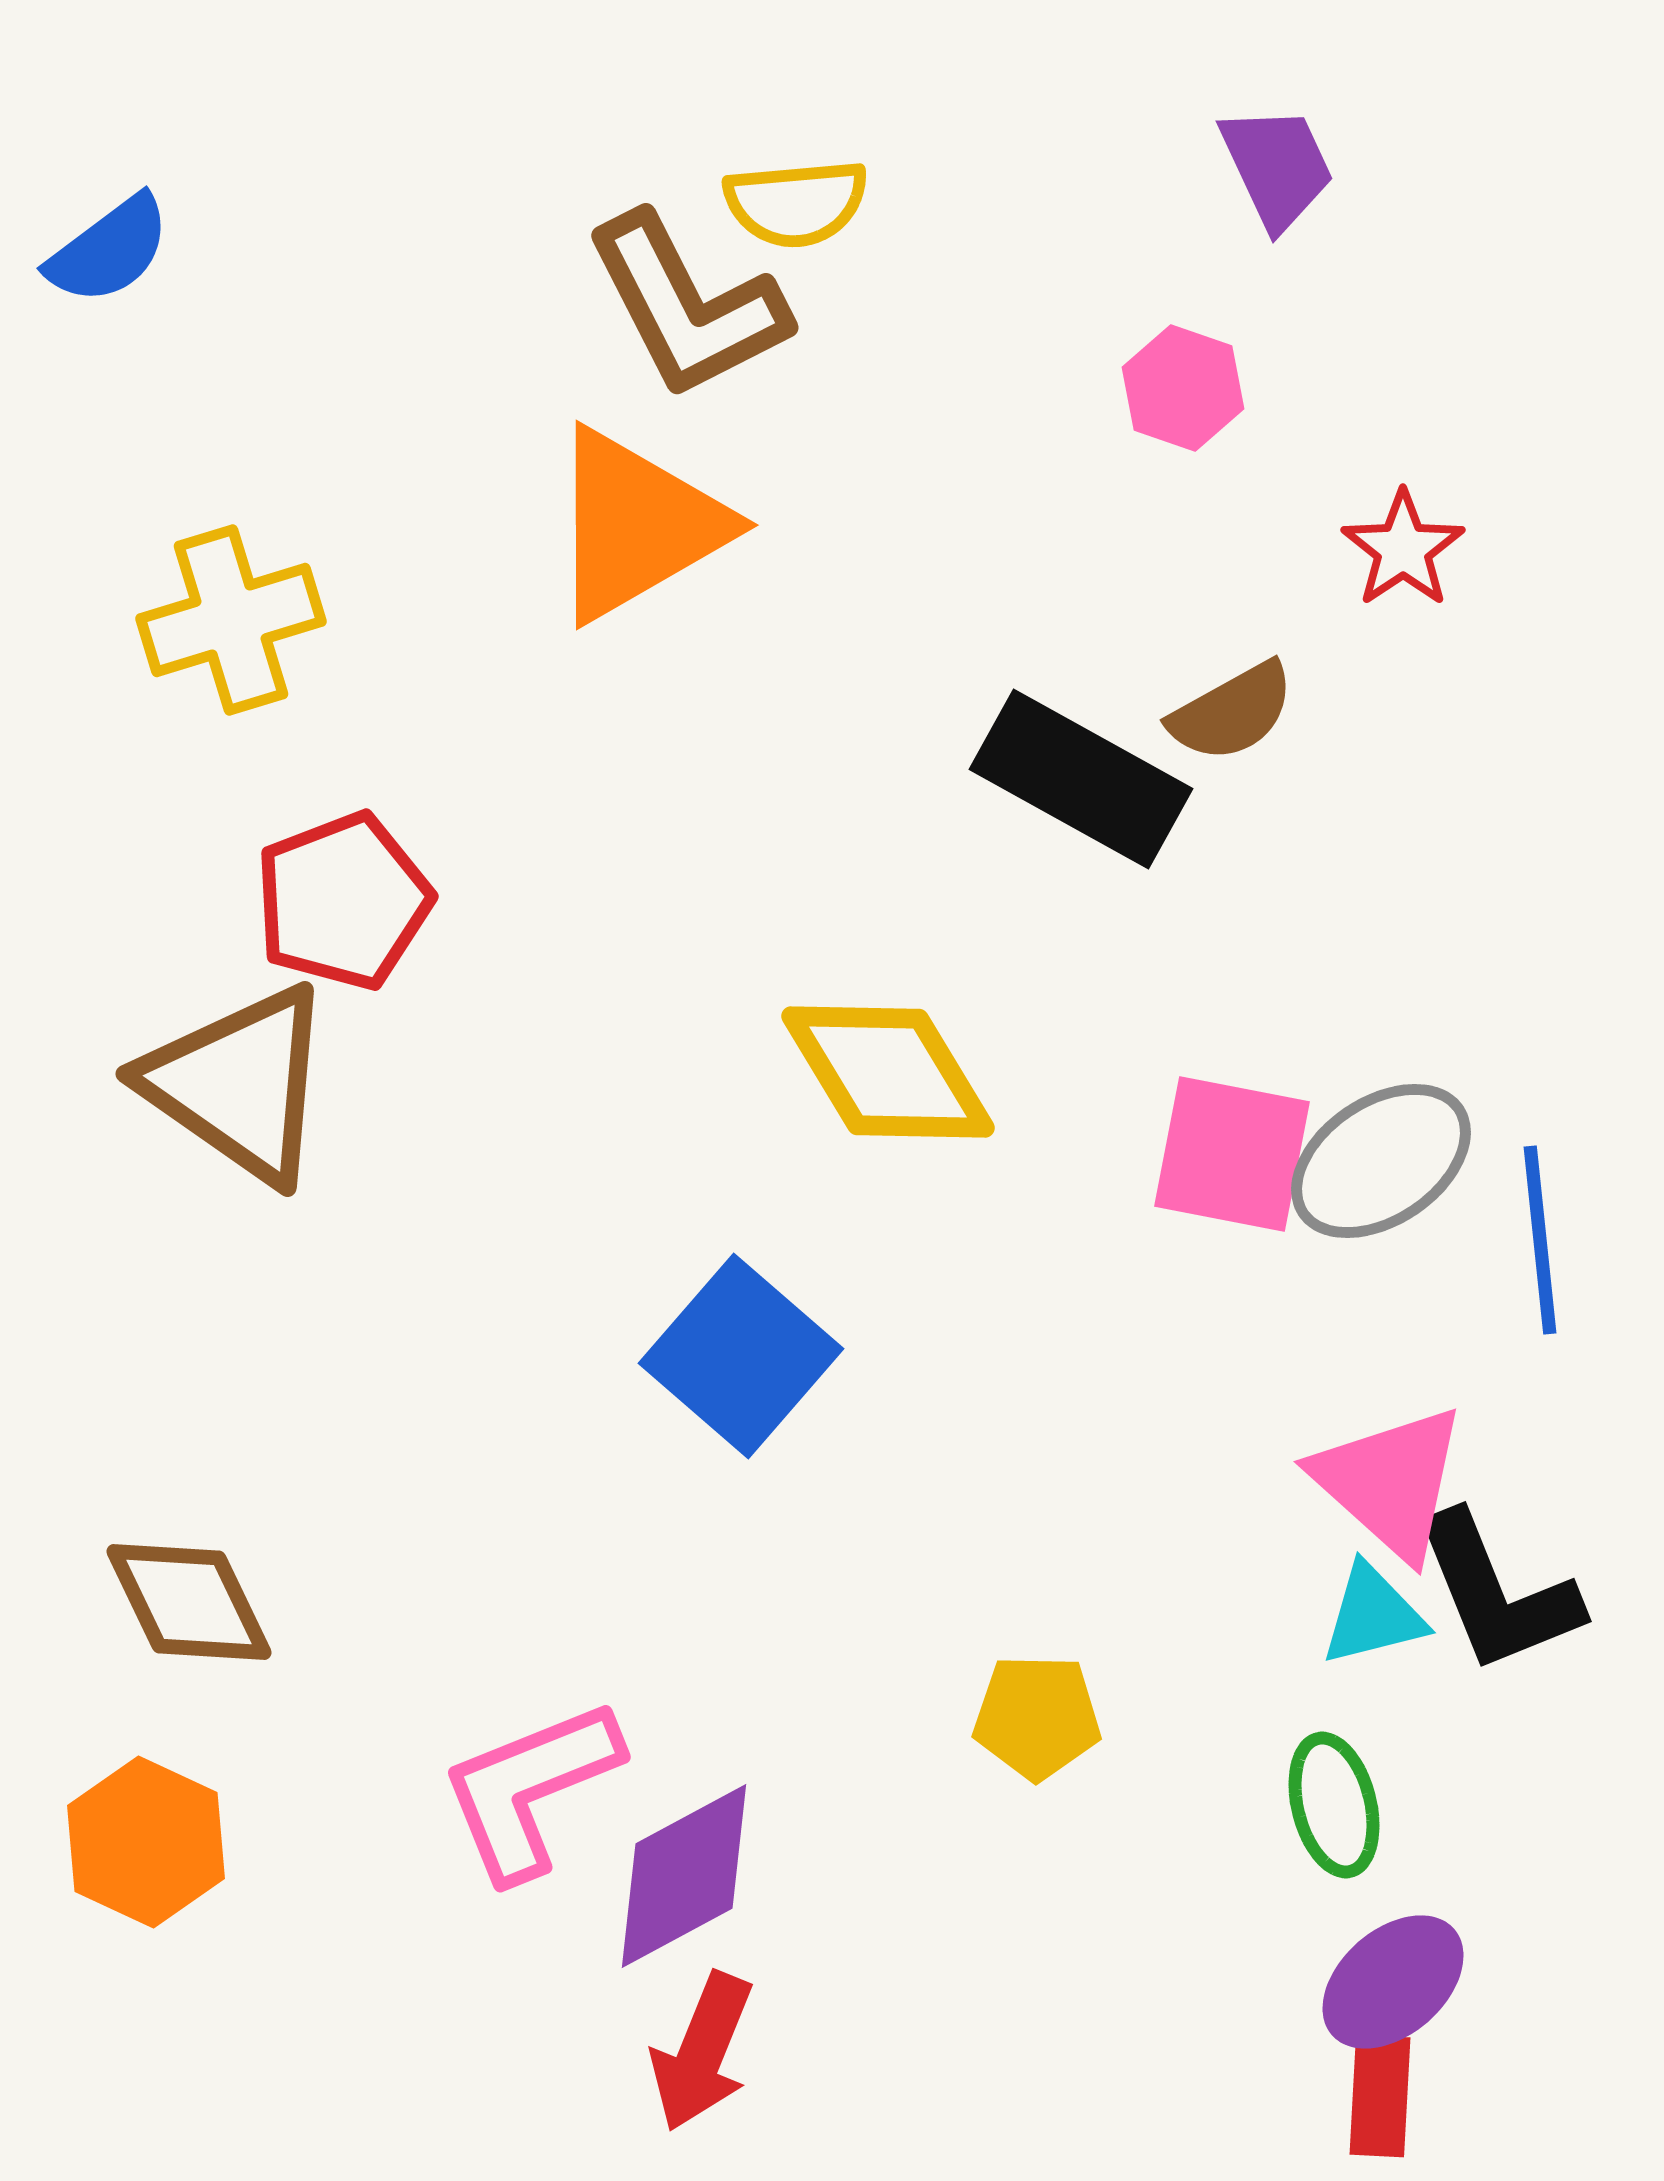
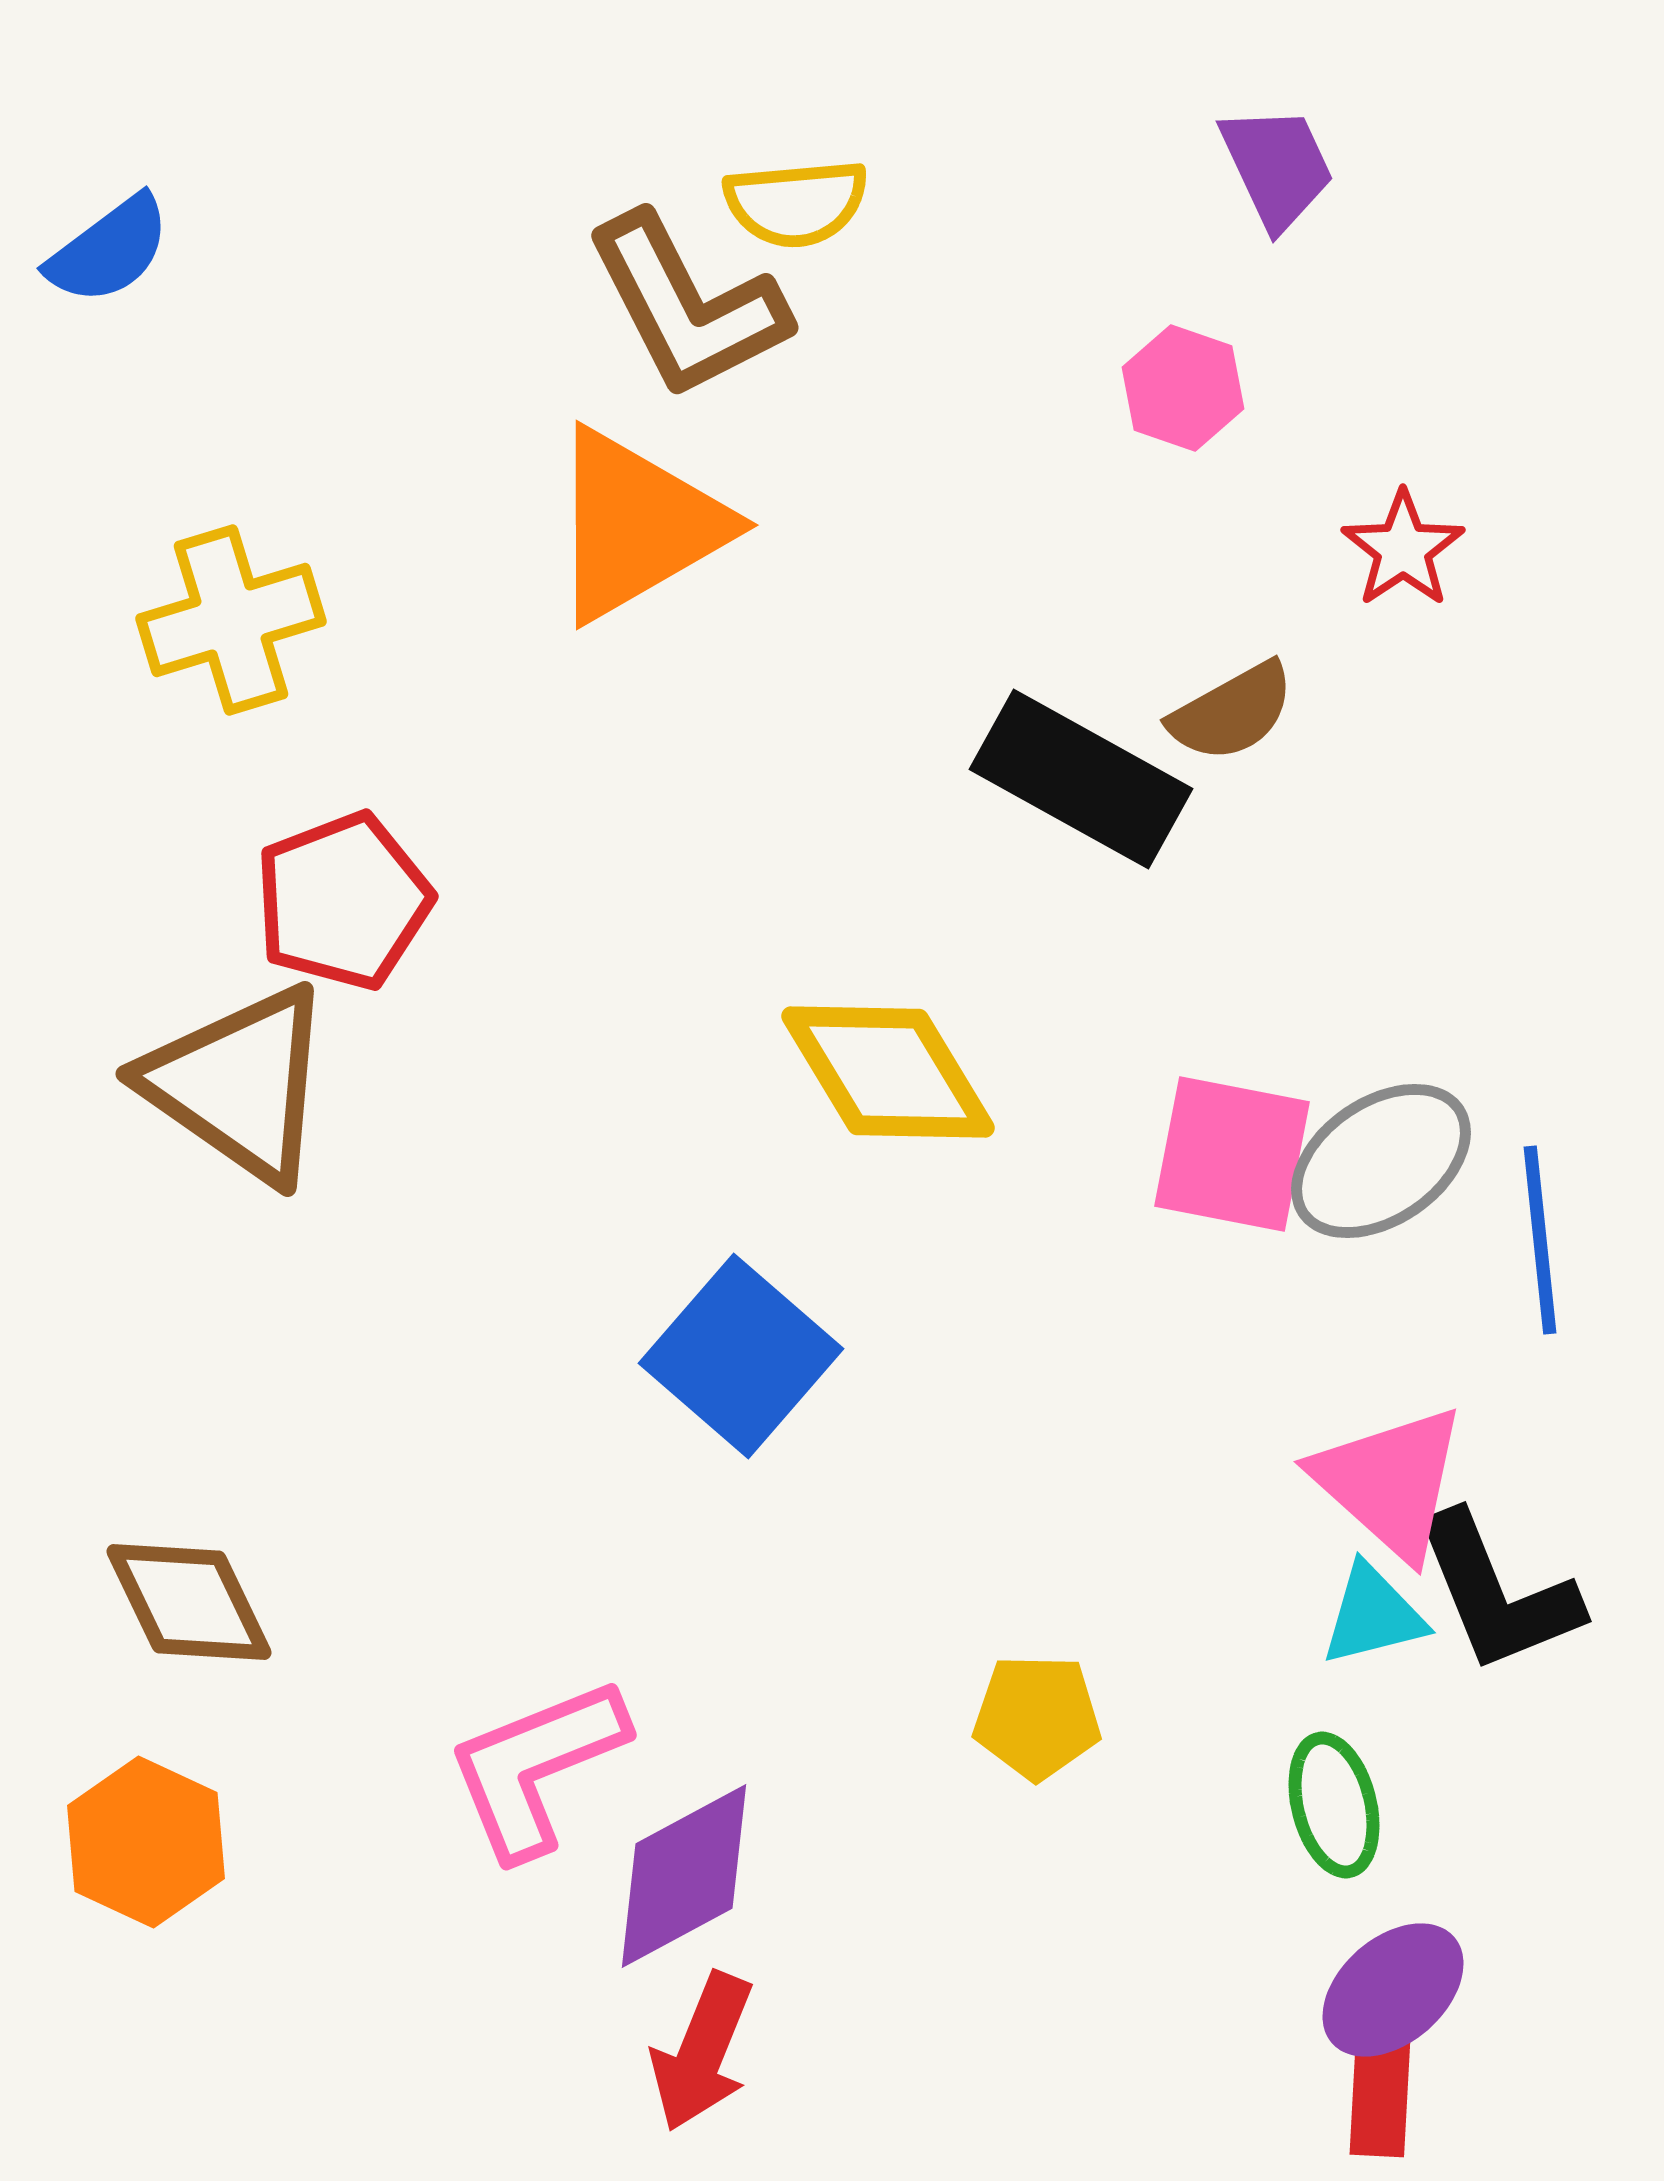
pink L-shape: moved 6 px right, 22 px up
purple ellipse: moved 8 px down
